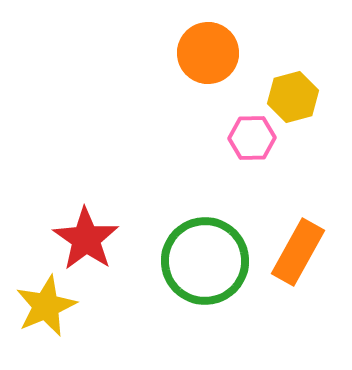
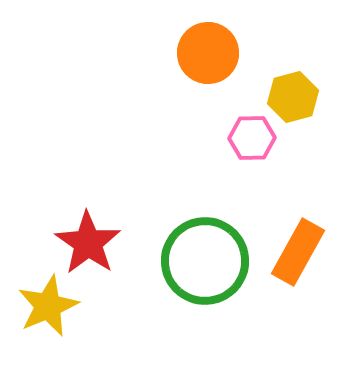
red star: moved 2 px right, 4 px down
yellow star: moved 2 px right
